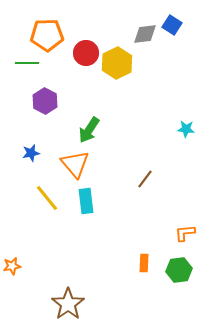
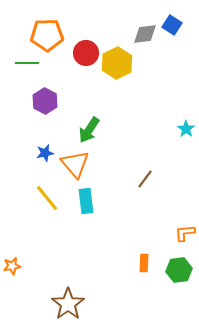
cyan star: rotated 30 degrees clockwise
blue star: moved 14 px right
